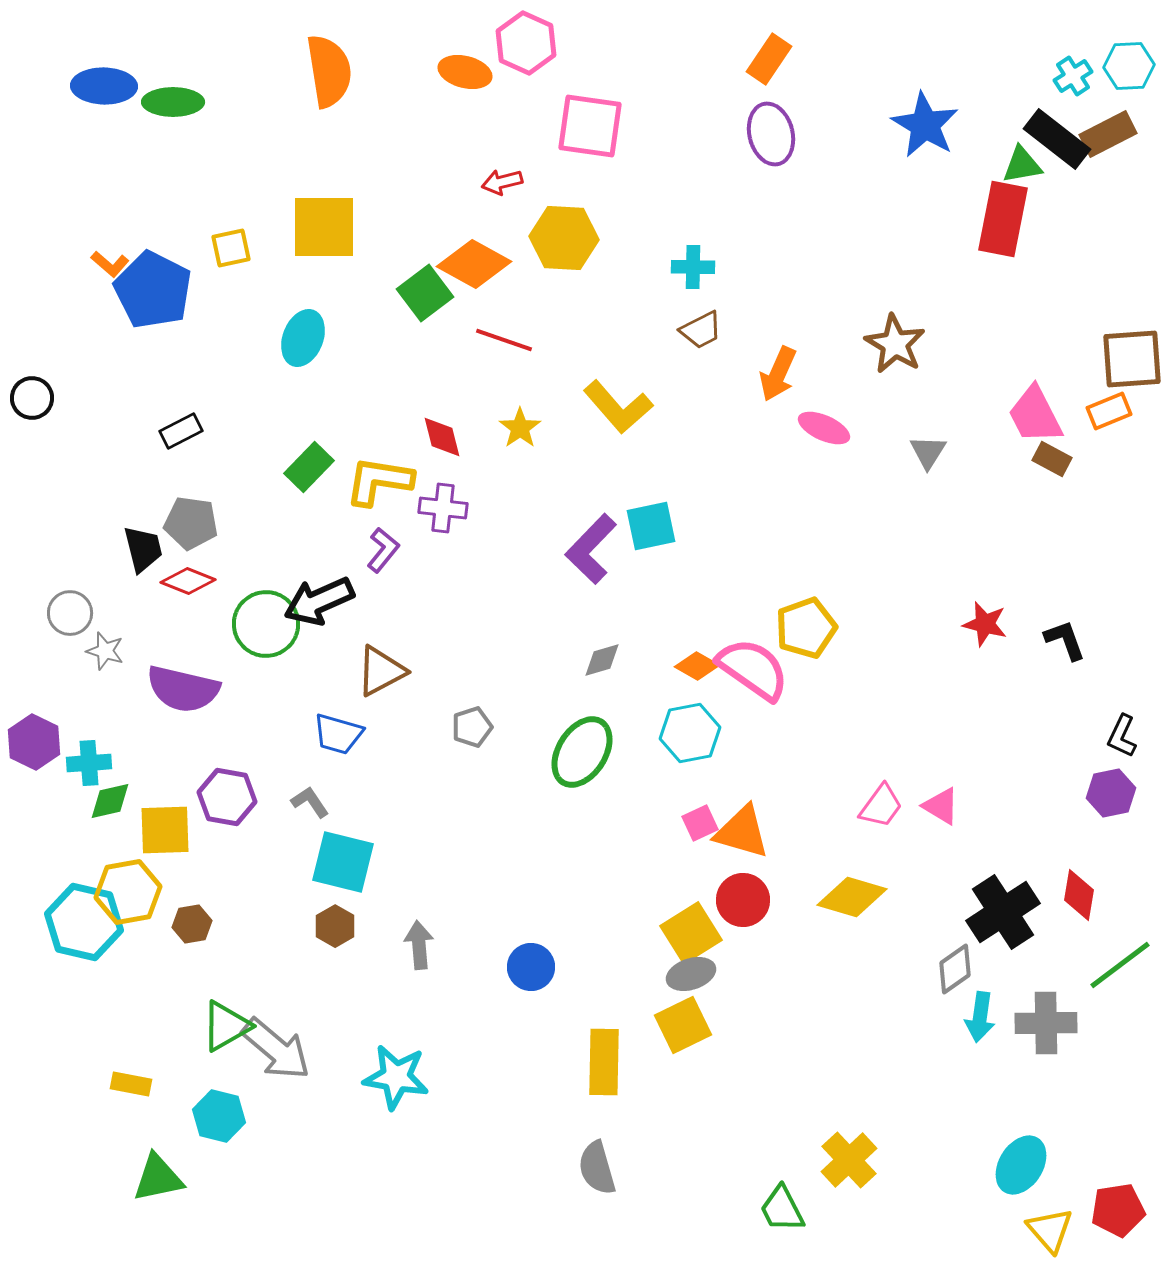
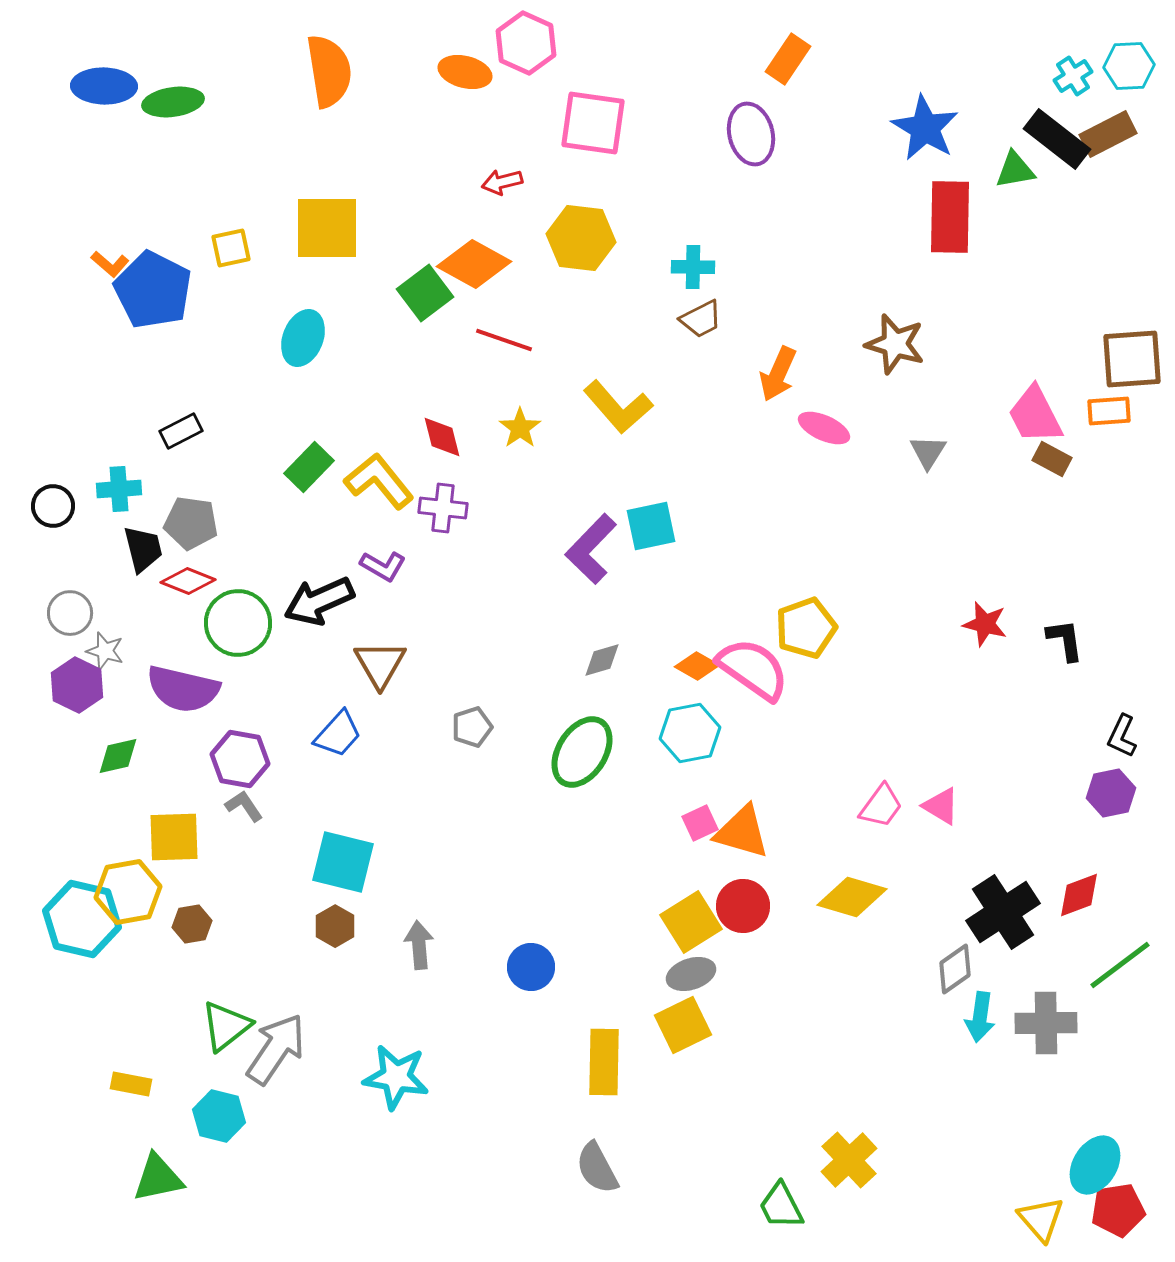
orange rectangle at (769, 59): moved 19 px right
green ellipse at (173, 102): rotated 8 degrees counterclockwise
blue star at (925, 125): moved 3 px down
pink square at (590, 126): moved 3 px right, 3 px up
purple ellipse at (771, 134): moved 20 px left
green triangle at (1022, 165): moved 7 px left, 5 px down
red rectangle at (1003, 219): moved 53 px left, 2 px up; rotated 10 degrees counterclockwise
yellow square at (324, 227): moved 3 px right, 1 px down
yellow hexagon at (564, 238): moved 17 px right; rotated 4 degrees clockwise
brown trapezoid at (701, 330): moved 11 px up
brown star at (895, 344): rotated 14 degrees counterclockwise
black circle at (32, 398): moved 21 px right, 108 px down
orange rectangle at (1109, 411): rotated 18 degrees clockwise
yellow L-shape at (379, 481): rotated 42 degrees clockwise
purple L-shape at (383, 550): moved 16 px down; rotated 81 degrees clockwise
green circle at (266, 624): moved 28 px left, 1 px up
black L-shape at (1065, 640): rotated 12 degrees clockwise
brown triangle at (381, 671): moved 1 px left, 7 px up; rotated 32 degrees counterclockwise
blue trapezoid at (338, 734): rotated 64 degrees counterclockwise
purple hexagon at (34, 742): moved 43 px right, 57 px up
cyan cross at (89, 763): moved 30 px right, 274 px up
purple hexagon at (227, 797): moved 13 px right, 38 px up
green diamond at (110, 801): moved 8 px right, 45 px up
gray L-shape at (310, 802): moved 66 px left, 4 px down
yellow square at (165, 830): moved 9 px right, 7 px down
red diamond at (1079, 895): rotated 60 degrees clockwise
red circle at (743, 900): moved 6 px down
cyan hexagon at (84, 922): moved 2 px left, 3 px up
yellow square at (691, 933): moved 11 px up
green triangle at (226, 1026): rotated 8 degrees counterclockwise
gray arrow at (276, 1049): rotated 96 degrees counterclockwise
cyan ellipse at (1021, 1165): moved 74 px right
gray semicircle at (597, 1168): rotated 12 degrees counterclockwise
green trapezoid at (782, 1209): moved 1 px left, 3 px up
yellow triangle at (1050, 1230): moved 9 px left, 11 px up
